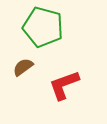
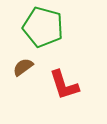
red L-shape: rotated 88 degrees counterclockwise
